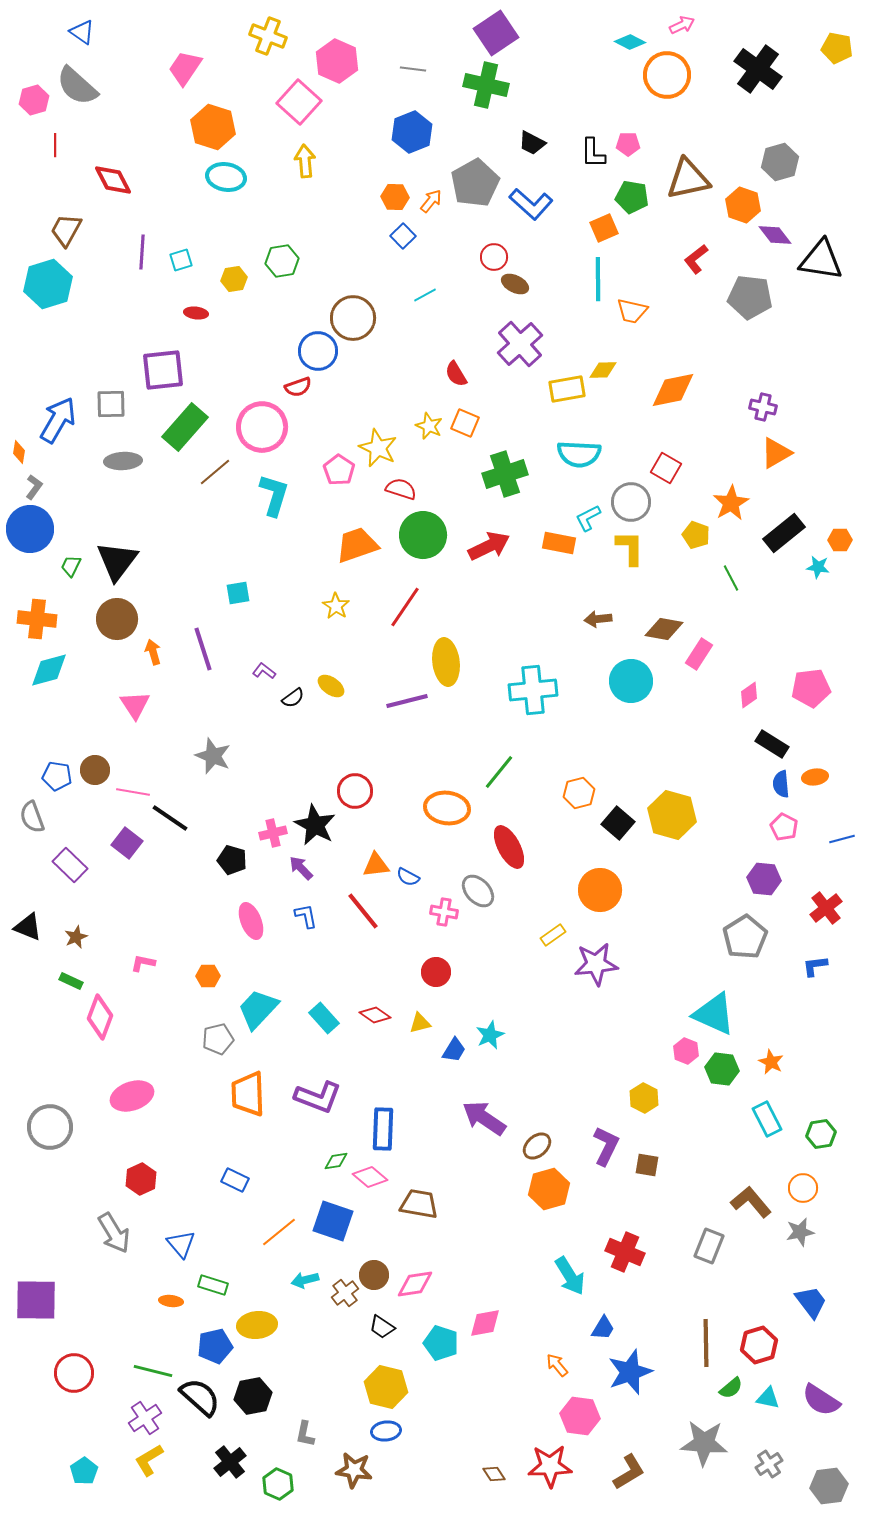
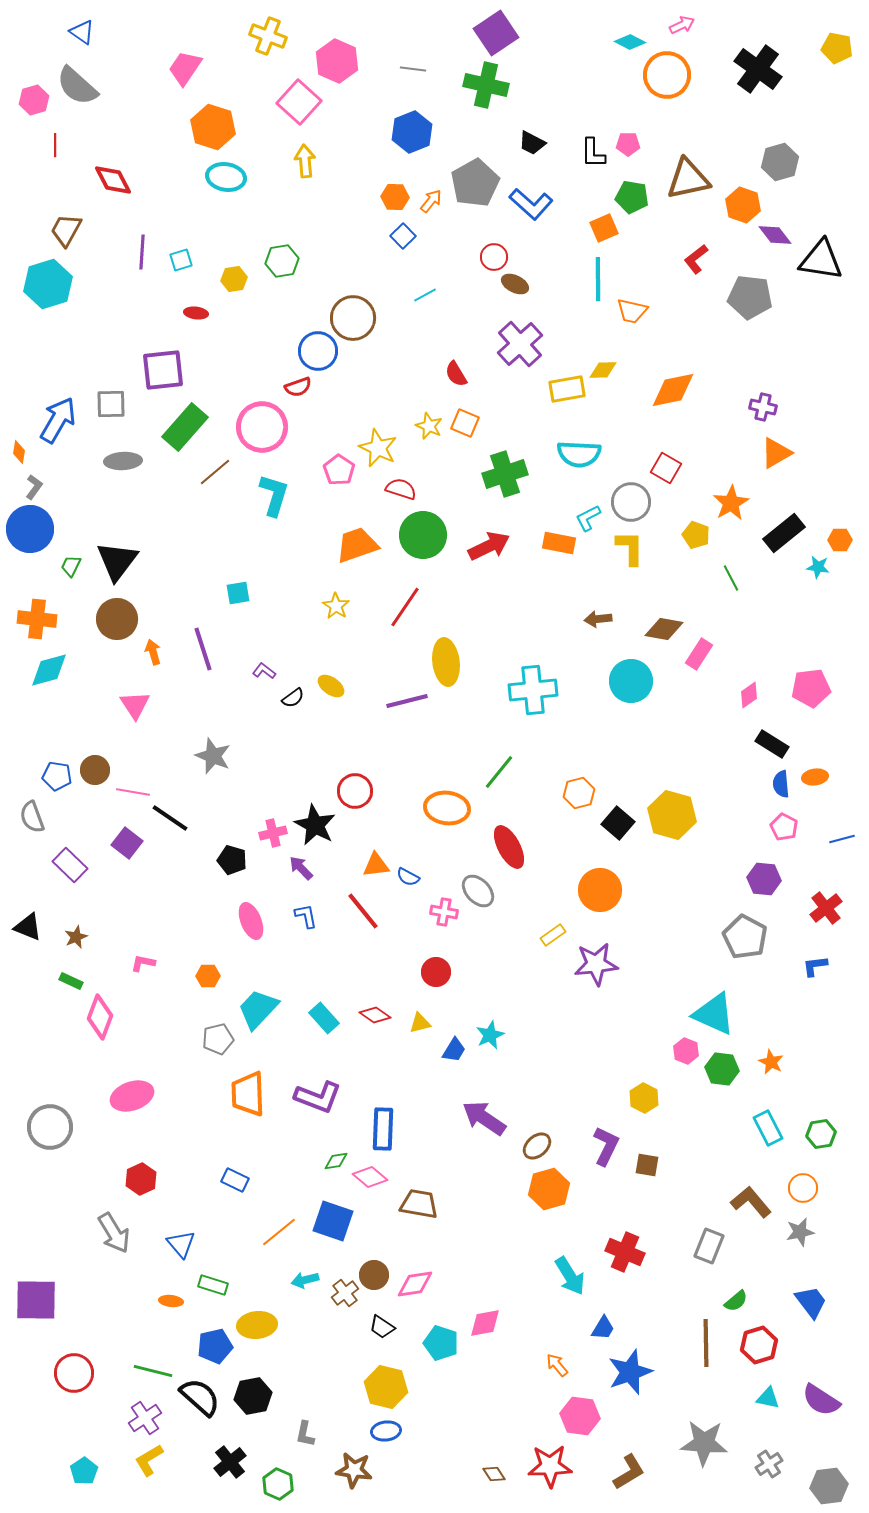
gray pentagon at (745, 937): rotated 12 degrees counterclockwise
cyan rectangle at (767, 1119): moved 1 px right, 9 px down
green semicircle at (731, 1388): moved 5 px right, 87 px up
